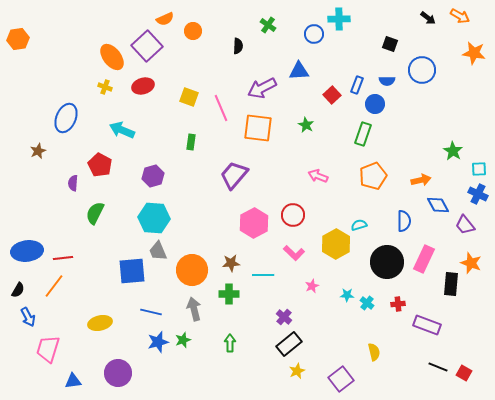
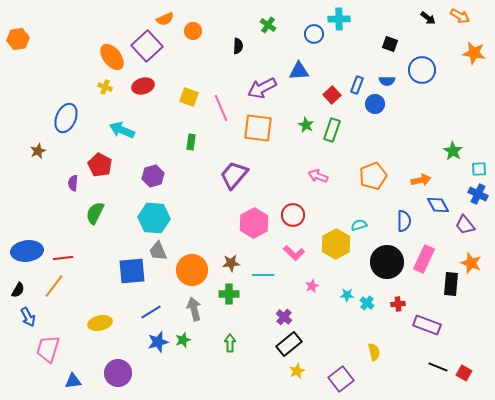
green rectangle at (363, 134): moved 31 px left, 4 px up
blue line at (151, 312): rotated 45 degrees counterclockwise
